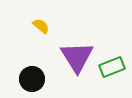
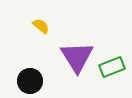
black circle: moved 2 px left, 2 px down
